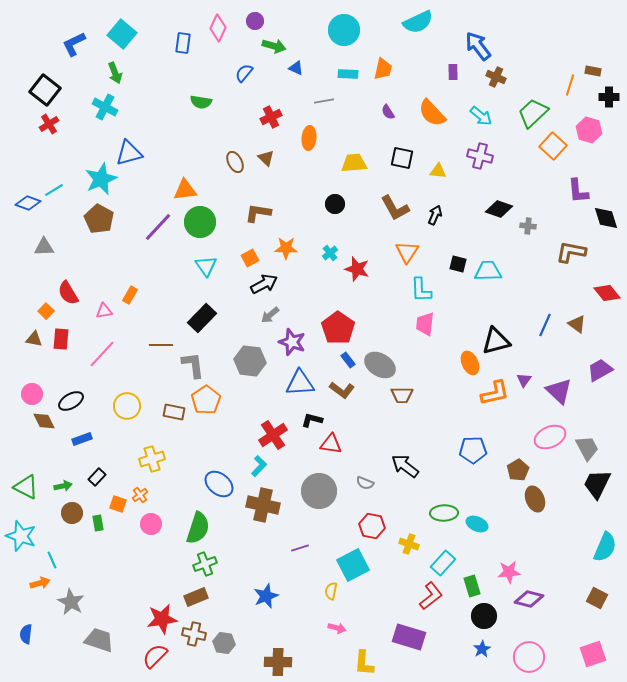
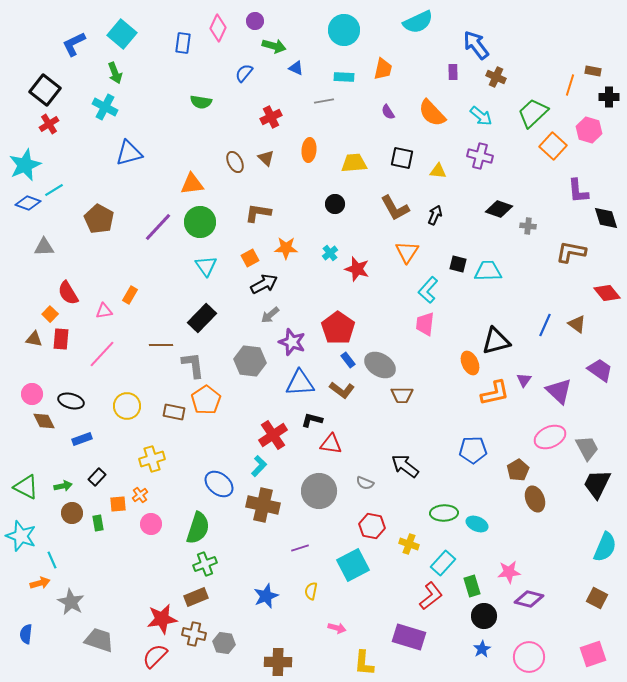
blue arrow at (478, 46): moved 2 px left, 1 px up
cyan rectangle at (348, 74): moved 4 px left, 3 px down
orange ellipse at (309, 138): moved 12 px down
cyan star at (101, 179): moved 76 px left, 14 px up
orange triangle at (185, 190): moved 7 px right, 6 px up
cyan L-shape at (421, 290): moved 7 px right; rotated 44 degrees clockwise
orange square at (46, 311): moved 4 px right, 3 px down
purple trapezoid at (600, 370): rotated 64 degrees clockwise
black ellipse at (71, 401): rotated 45 degrees clockwise
orange square at (118, 504): rotated 24 degrees counterclockwise
yellow semicircle at (331, 591): moved 20 px left
